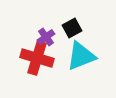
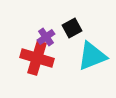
cyan triangle: moved 11 px right
